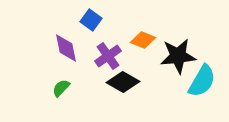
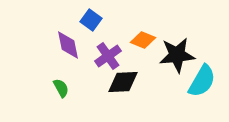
purple diamond: moved 2 px right, 3 px up
black star: moved 1 px left, 1 px up
black diamond: rotated 32 degrees counterclockwise
green semicircle: rotated 108 degrees clockwise
